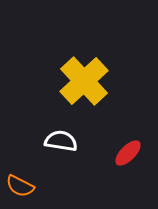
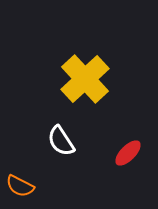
yellow cross: moved 1 px right, 2 px up
white semicircle: rotated 132 degrees counterclockwise
